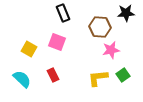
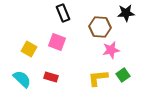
red rectangle: moved 2 px left, 2 px down; rotated 48 degrees counterclockwise
